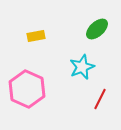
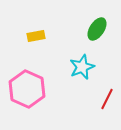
green ellipse: rotated 15 degrees counterclockwise
red line: moved 7 px right
